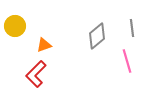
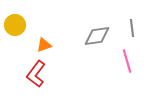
yellow circle: moved 1 px up
gray diamond: rotated 32 degrees clockwise
red L-shape: rotated 8 degrees counterclockwise
